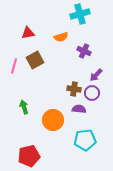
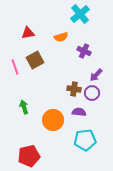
cyan cross: rotated 24 degrees counterclockwise
pink line: moved 1 px right, 1 px down; rotated 35 degrees counterclockwise
purple semicircle: moved 3 px down
